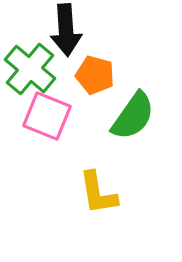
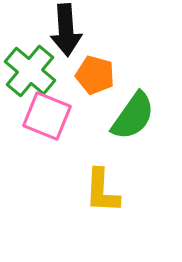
green cross: moved 2 px down
yellow L-shape: moved 4 px right, 2 px up; rotated 12 degrees clockwise
